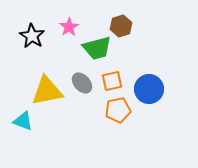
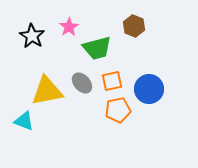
brown hexagon: moved 13 px right; rotated 20 degrees counterclockwise
cyan triangle: moved 1 px right
